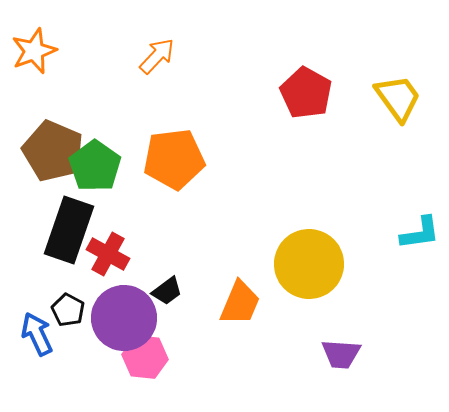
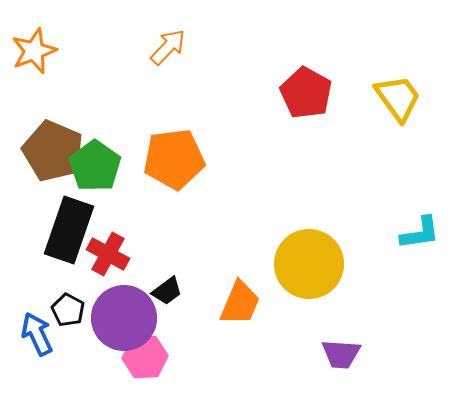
orange arrow: moved 11 px right, 9 px up
pink hexagon: rotated 9 degrees counterclockwise
